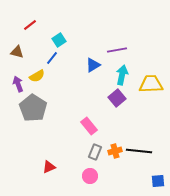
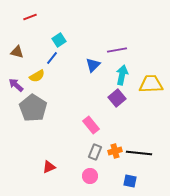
red line: moved 8 px up; rotated 16 degrees clockwise
blue triangle: rotated 14 degrees counterclockwise
purple arrow: moved 2 px left, 1 px down; rotated 28 degrees counterclockwise
pink rectangle: moved 2 px right, 1 px up
black line: moved 2 px down
blue square: moved 28 px left; rotated 16 degrees clockwise
